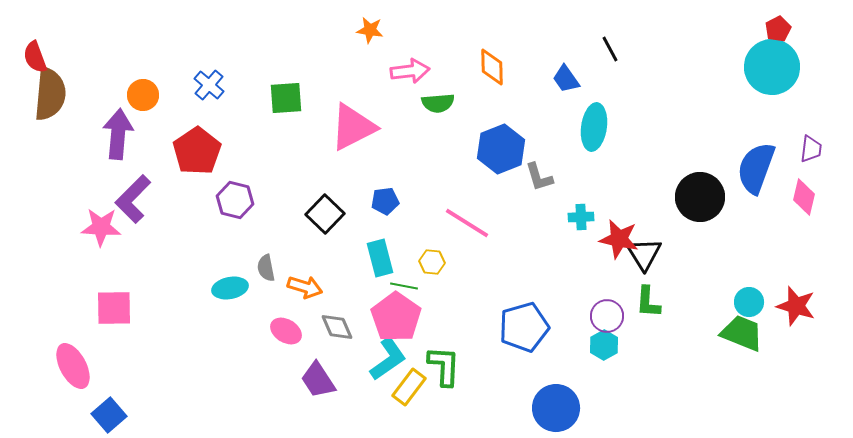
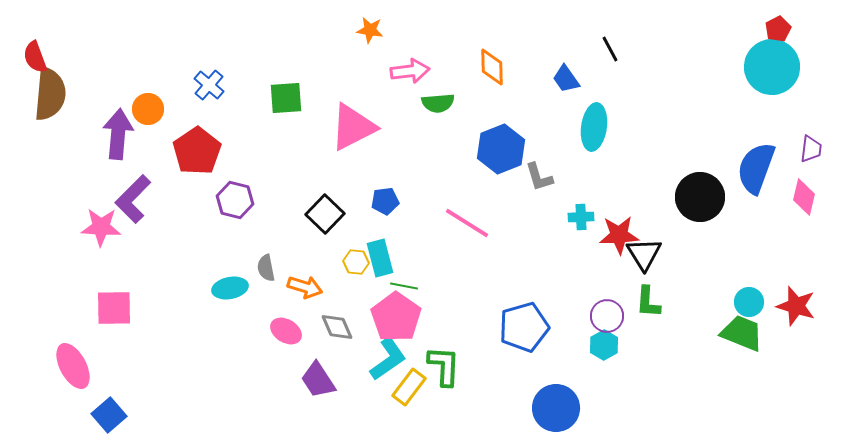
orange circle at (143, 95): moved 5 px right, 14 px down
red star at (619, 239): moved 4 px up; rotated 15 degrees counterclockwise
yellow hexagon at (432, 262): moved 76 px left
